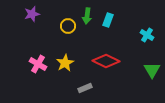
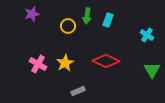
gray rectangle: moved 7 px left, 3 px down
